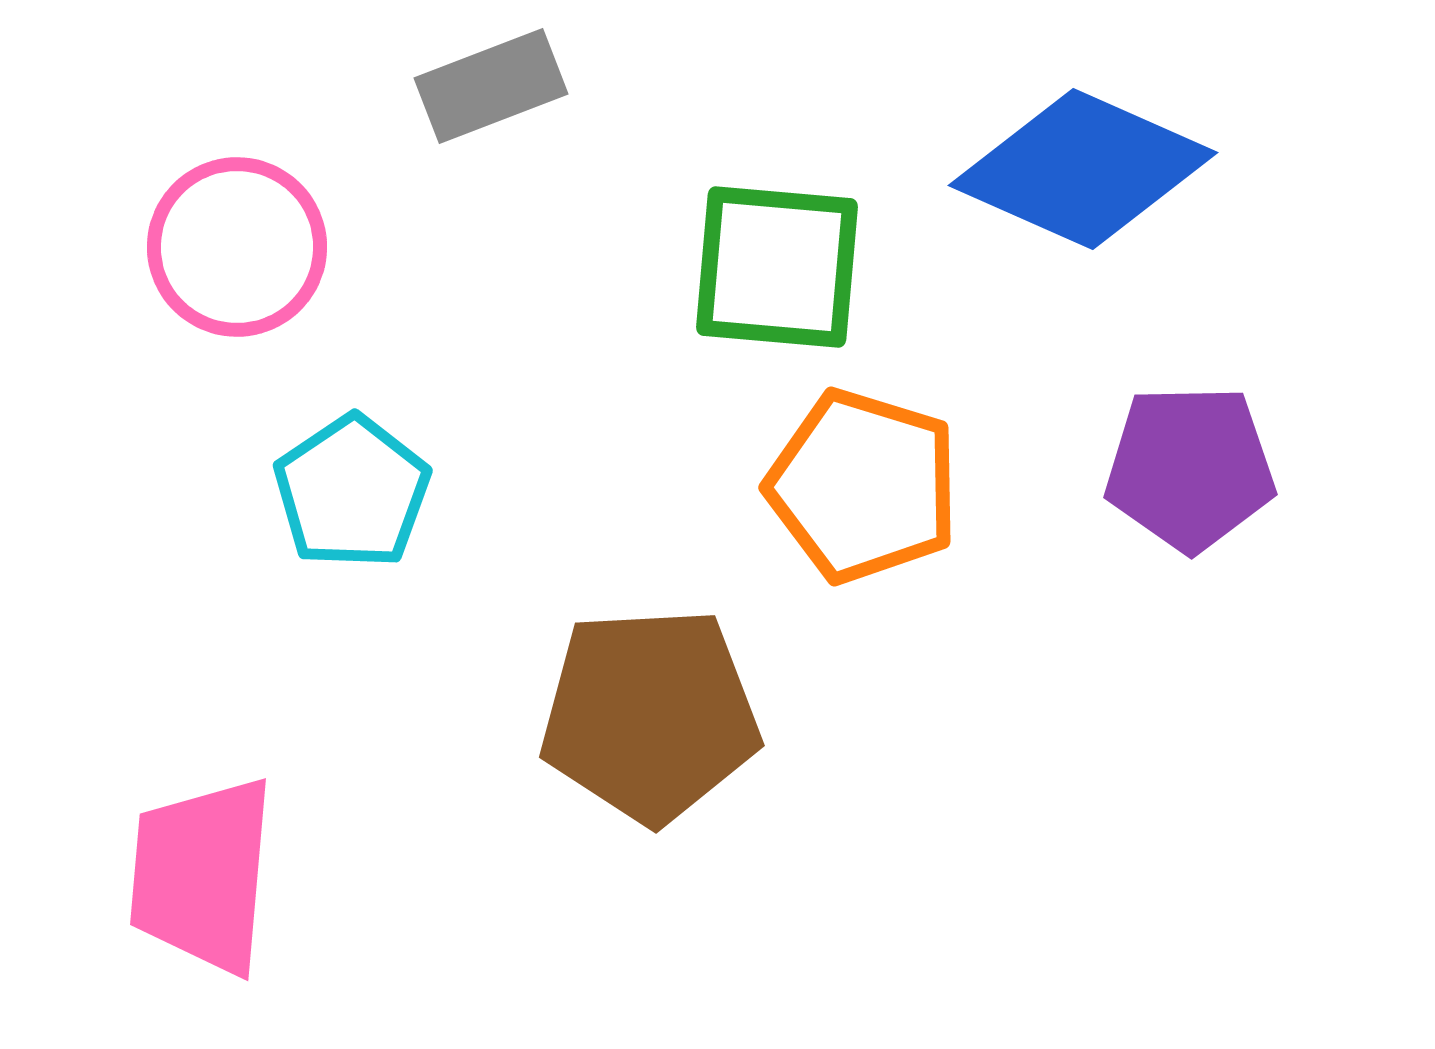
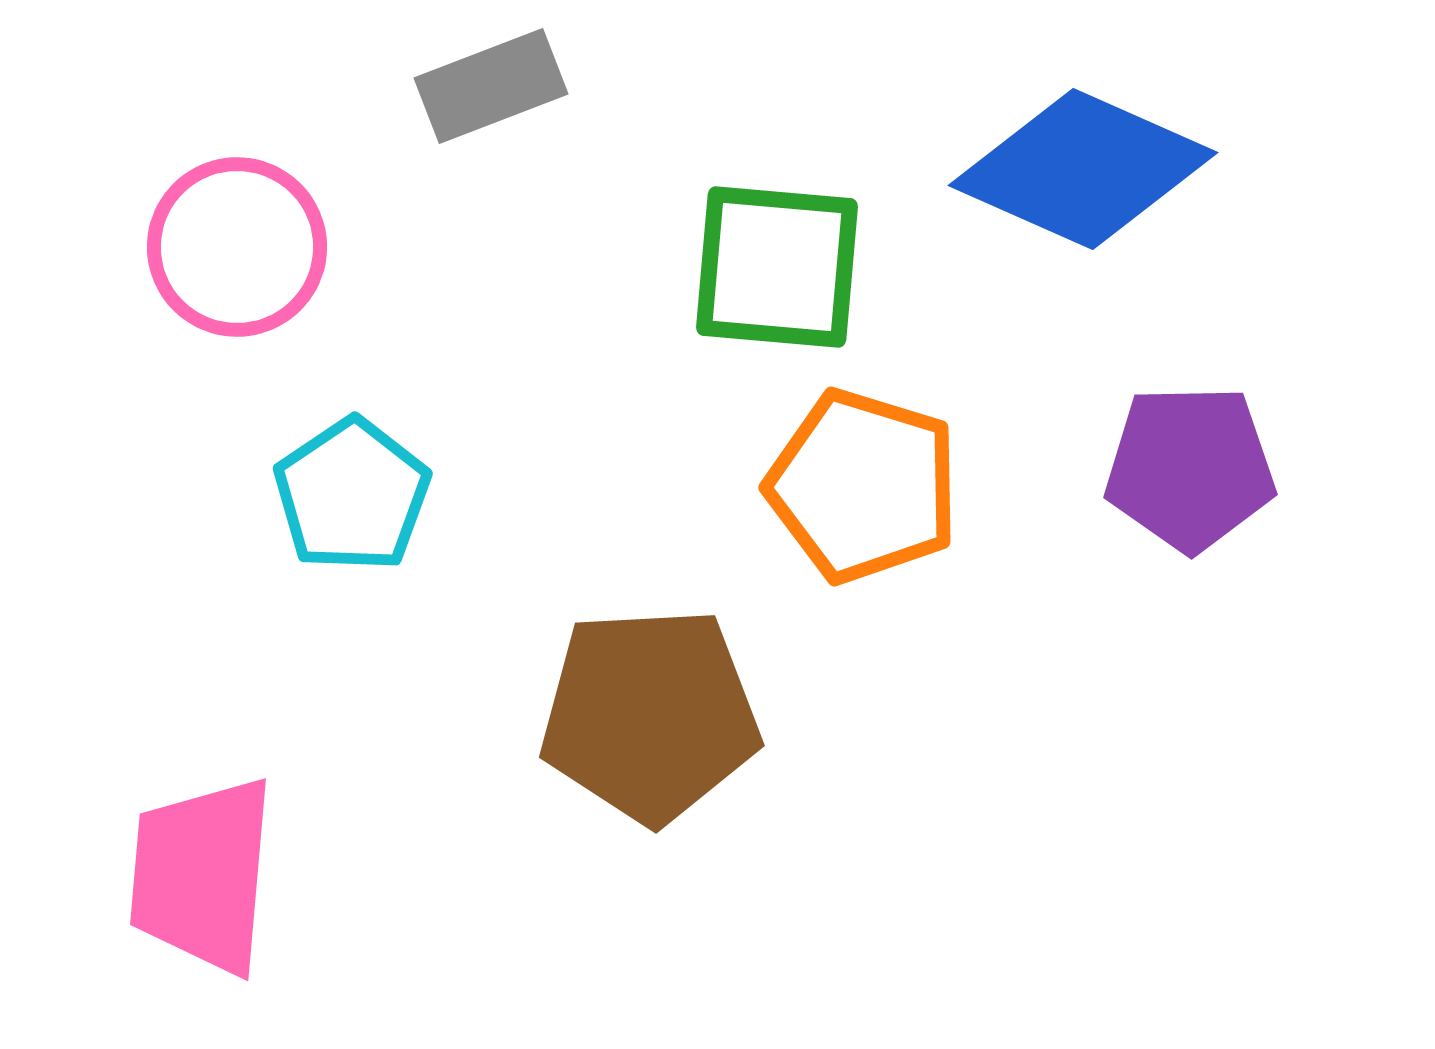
cyan pentagon: moved 3 px down
